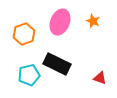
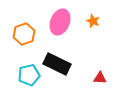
red triangle: rotated 16 degrees counterclockwise
